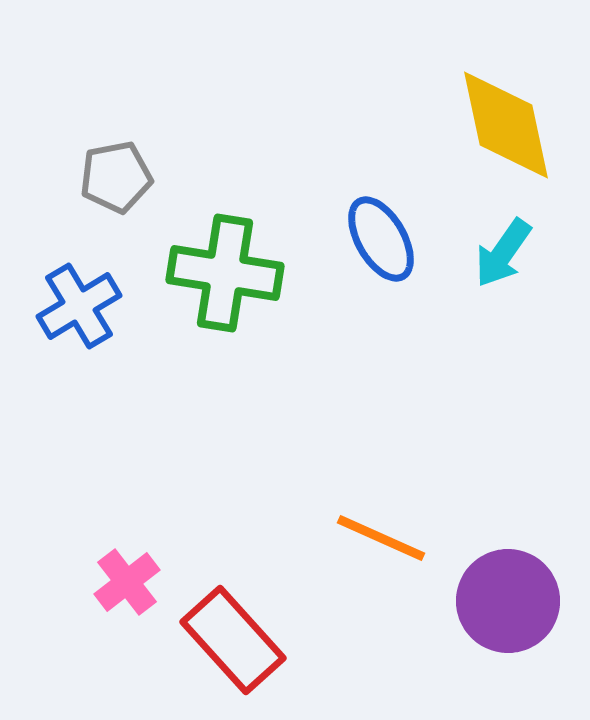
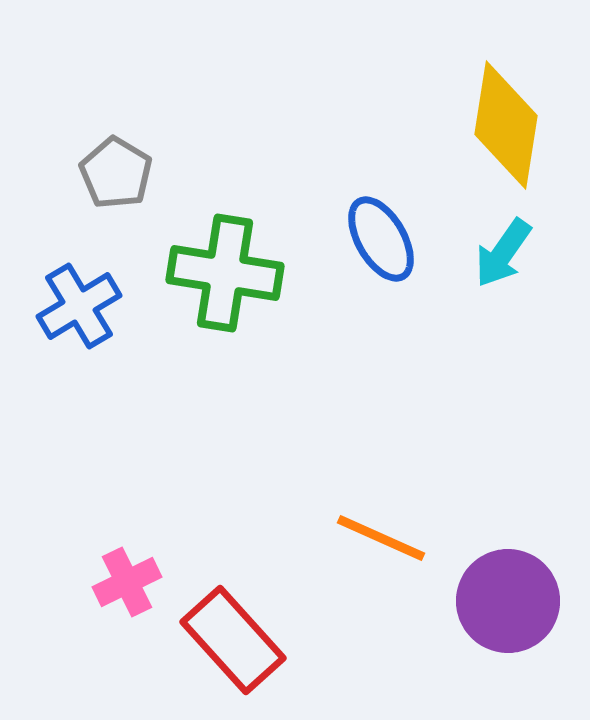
yellow diamond: rotated 21 degrees clockwise
gray pentagon: moved 4 px up; rotated 30 degrees counterclockwise
pink cross: rotated 12 degrees clockwise
